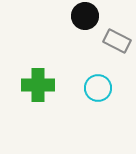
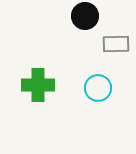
gray rectangle: moved 1 px left, 3 px down; rotated 28 degrees counterclockwise
